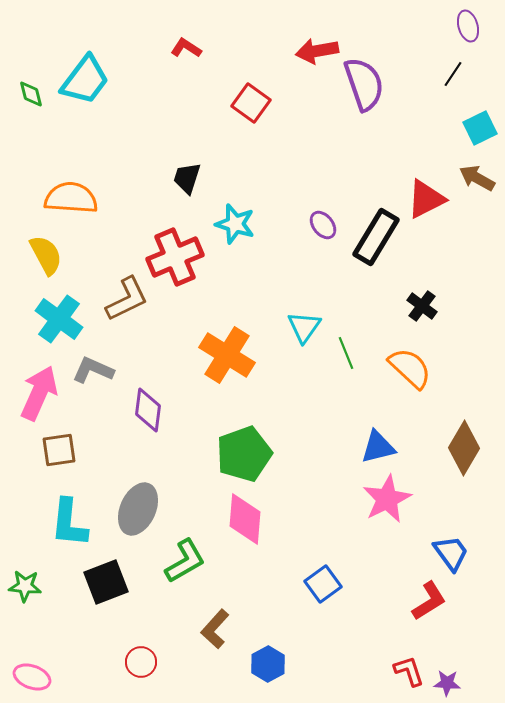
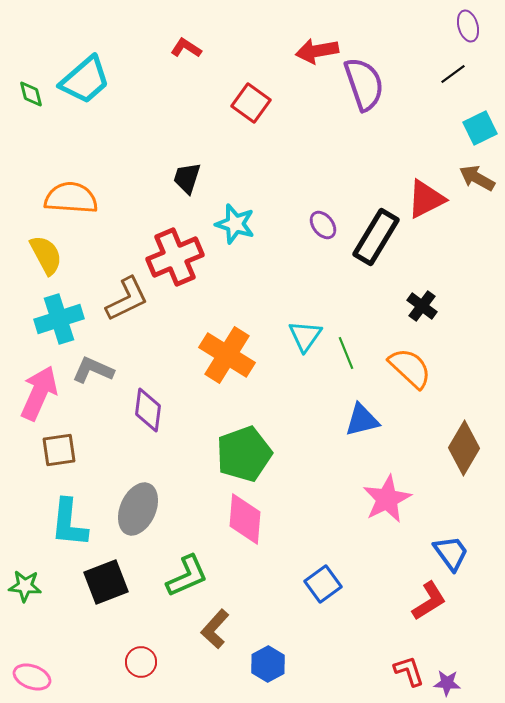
black line at (453, 74): rotated 20 degrees clockwise
cyan trapezoid at (85, 80): rotated 12 degrees clockwise
cyan cross at (59, 319): rotated 36 degrees clockwise
cyan triangle at (304, 327): moved 1 px right, 9 px down
blue triangle at (378, 447): moved 16 px left, 27 px up
green L-shape at (185, 561): moved 2 px right, 15 px down; rotated 6 degrees clockwise
